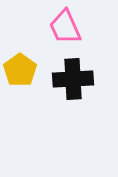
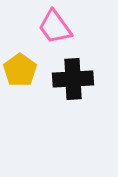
pink trapezoid: moved 10 px left; rotated 12 degrees counterclockwise
